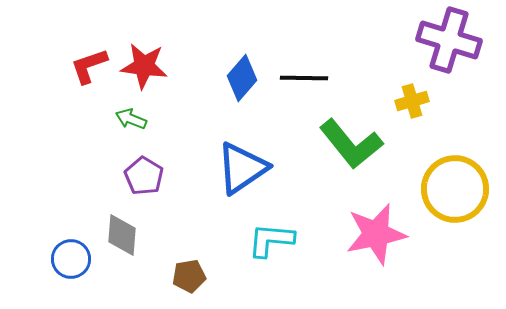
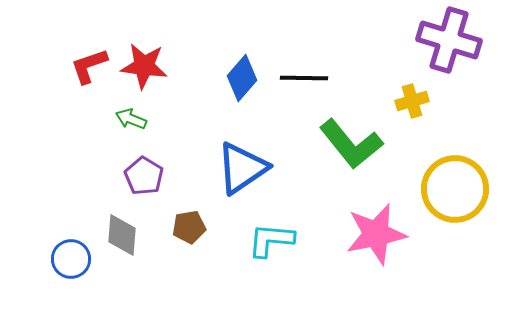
brown pentagon: moved 49 px up
